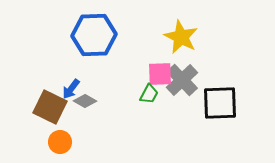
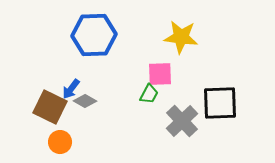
yellow star: rotated 20 degrees counterclockwise
gray cross: moved 41 px down
